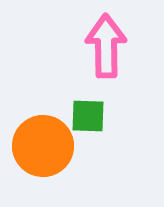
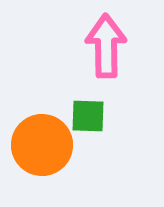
orange circle: moved 1 px left, 1 px up
